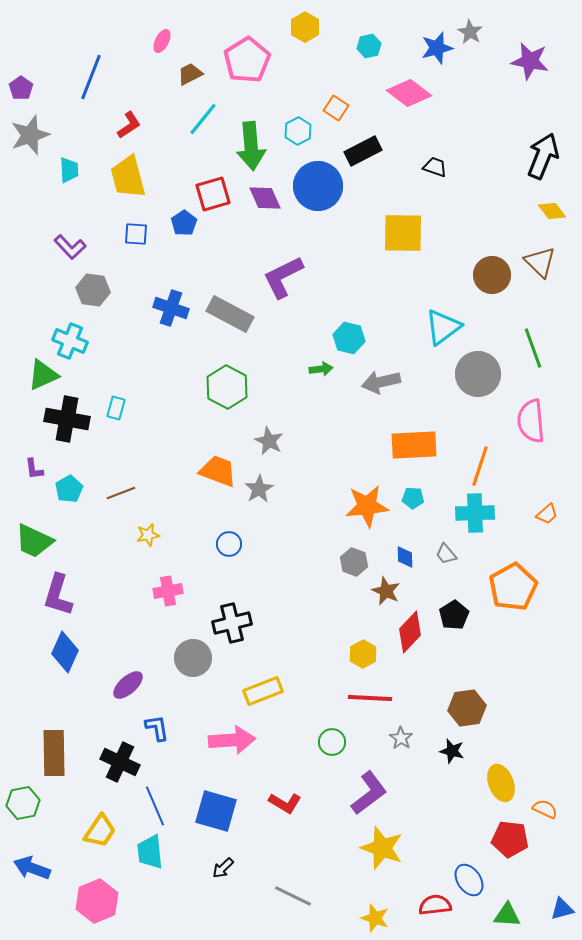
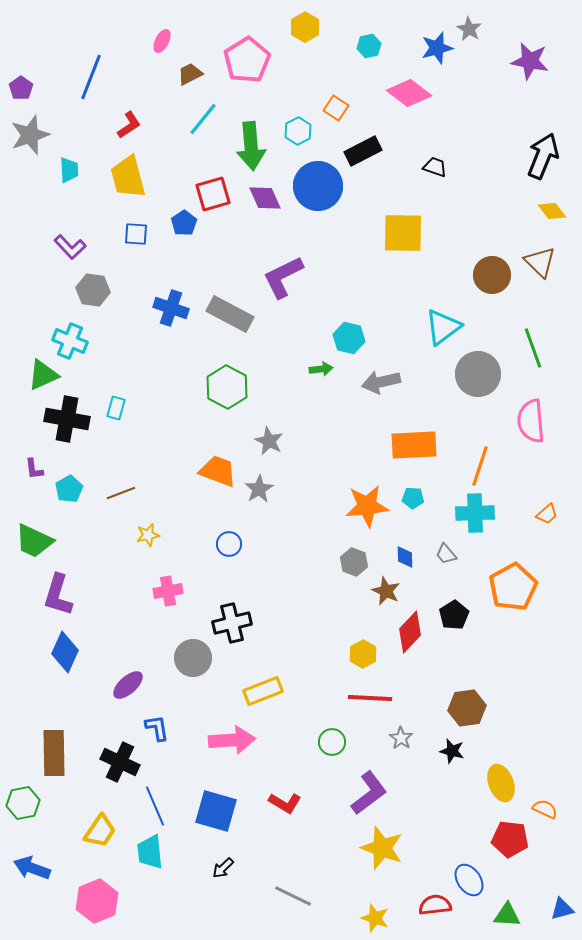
gray star at (470, 32): moved 1 px left, 3 px up
